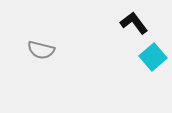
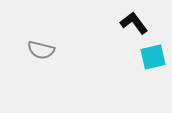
cyan square: rotated 28 degrees clockwise
